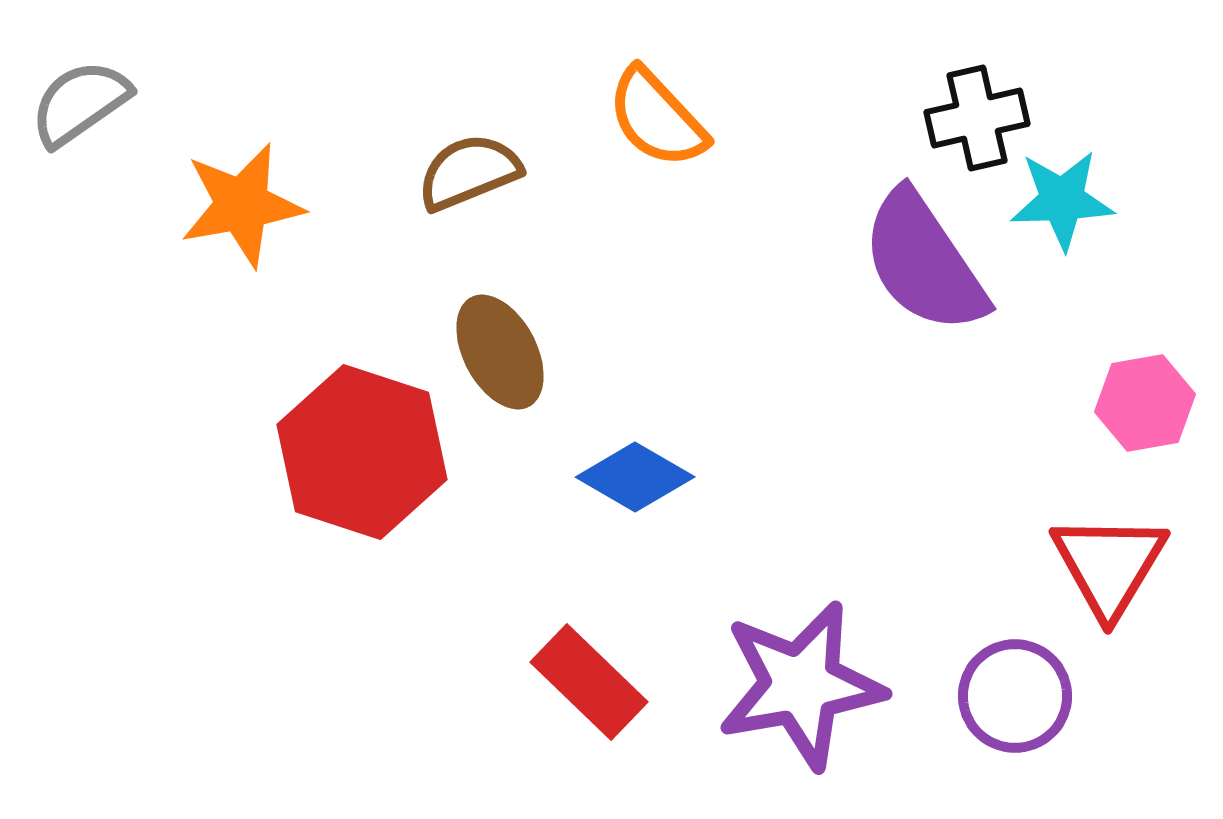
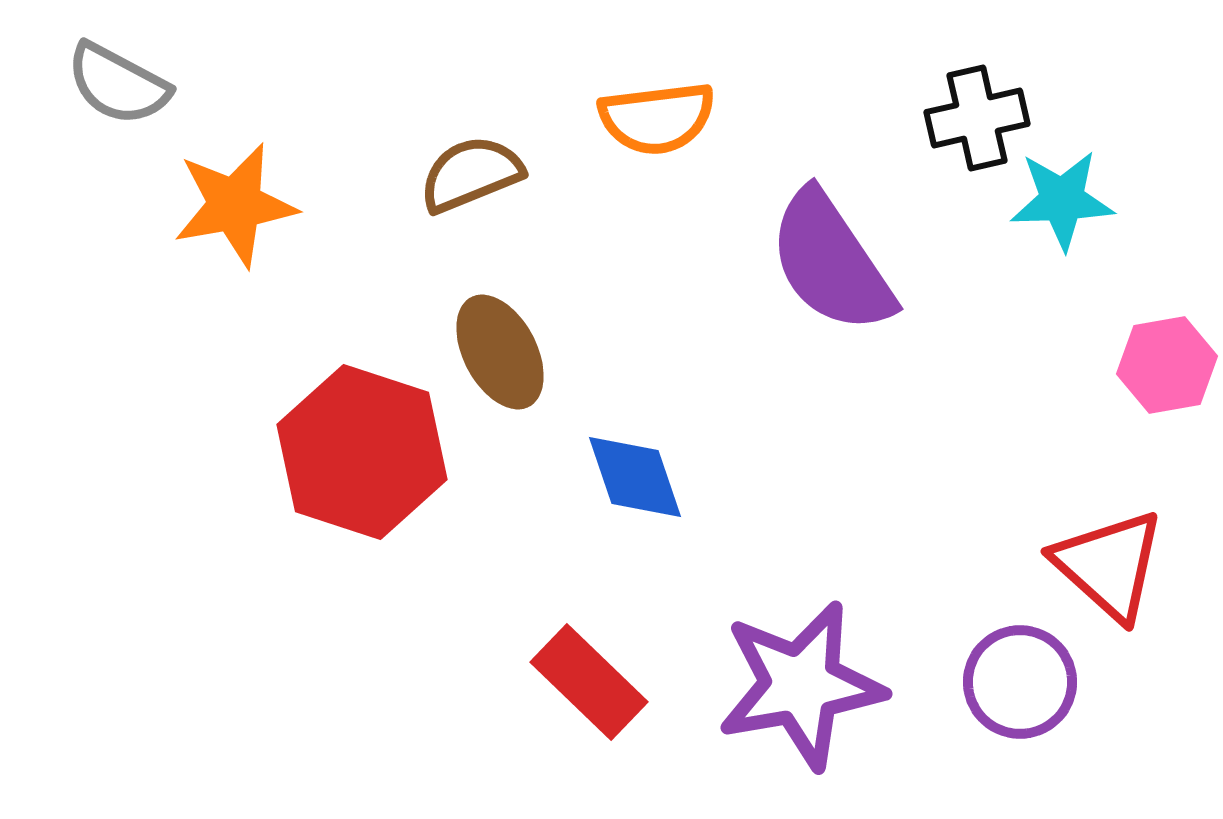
gray semicircle: moved 38 px right, 19 px up; rotated 117 degrees counterclockwise
orange semicircle: rotated 54 degrees counterclockwise
brown semicircle: moved 2 px right, 2 px down
orange star: moved 7 px left
purple semicircle: moved 93 px left
pink hexagon: moved 22 px right, 38 px up
blue diamond: rotated 41 degrees clockwise
red triangle: rotated 19 degrees counterclockwise
purple circle: moved 5 px right, 14 px up
